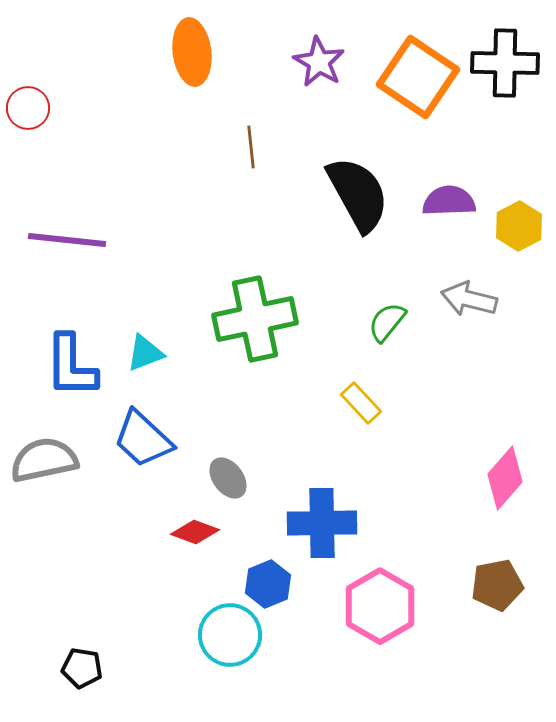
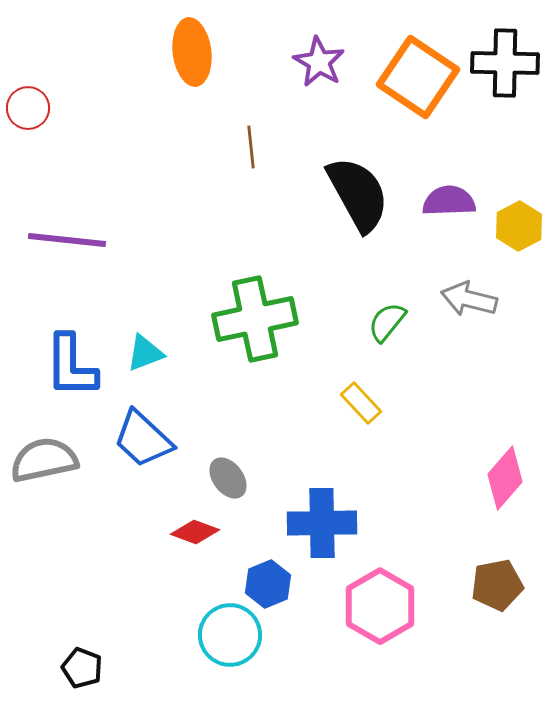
black pentagon: rotated 12 degrees clockwise
